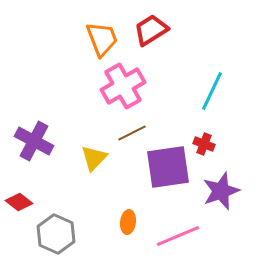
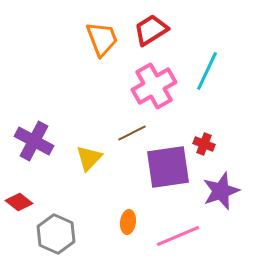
pink cross: moved 31 px right
cyan line: moved 5 px left, 20 px up
yellow triangle: moved 5 px left
